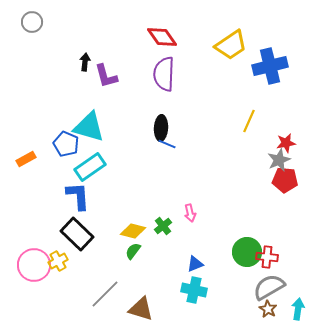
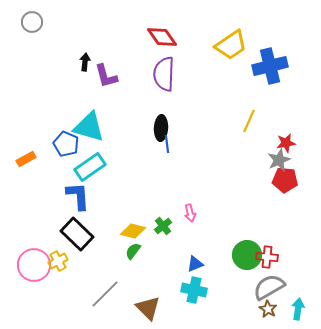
blue line: rotated 60 degrees clockwise
green circle: moved 3 px down
brown triangle: moved 7 px right, 1 px up; rotated 28 degrees clockwise
